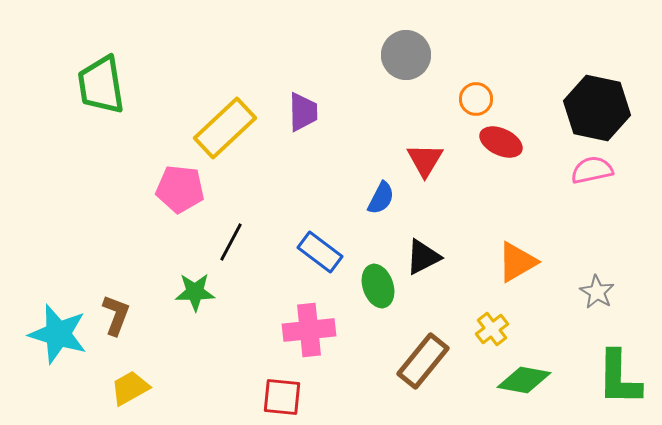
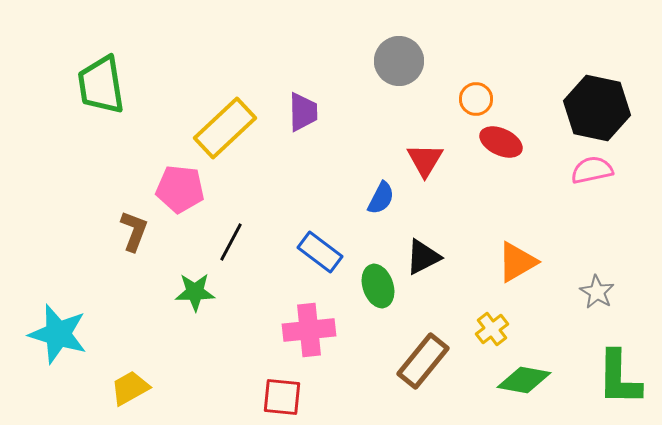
gray circle: moved 7 px left, 6 px down
brown L-shape: moved 18 px right, 84 px up
